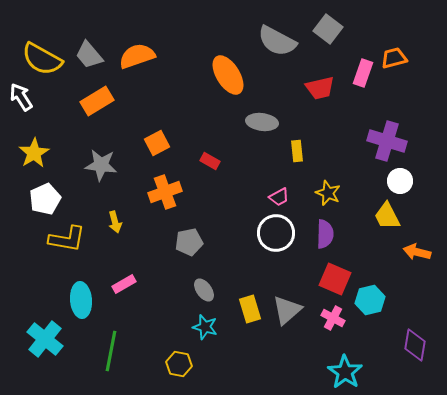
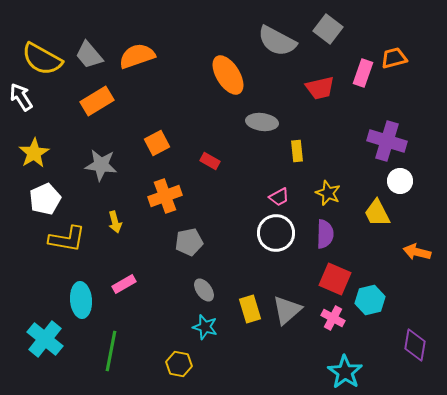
orange cross at (165, 192): moved 4 px down
yellow trapezoid at (387, 216): moved 10 px left, 3 px up
